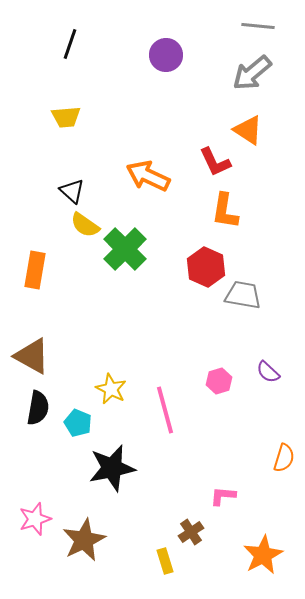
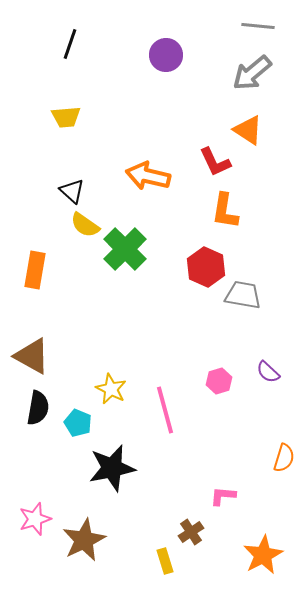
orange arrow: rotated 12 degrees counterclockwise
